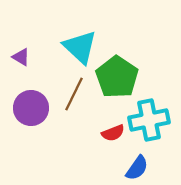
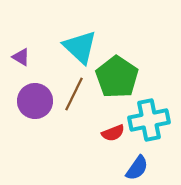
purple circle: moved 4 px right, 7 px up
